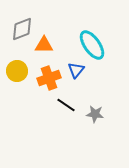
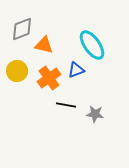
orange triangle: rotated 12 degrees clockwise
blue triangle: rotated 30 degrees clockwise
orange cross: rotated 15 degrees counterclockwise
black line: rotated 24 degrees counterclockwise
